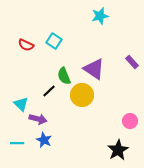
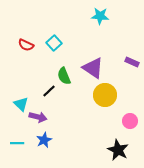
cyan star: rotated 18 degrees clockwise
cyan square: moved 2 px down; rotated 14 degrees clockwise
purple rectangle: rotated 24 degrees counterclockwise
purple triangle: moved 1 px left, 1 px up
yellow circle: moved 23 px right
purple arrow: moved 2 px up
blue star: rotated 21 degrees clockwise
black star: rotated 15 degrees counterclockwise
